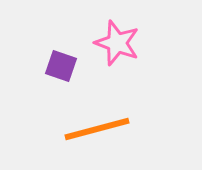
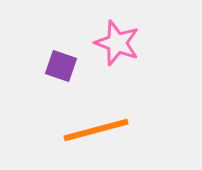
orange line: moved 1 px left, 1 px down
